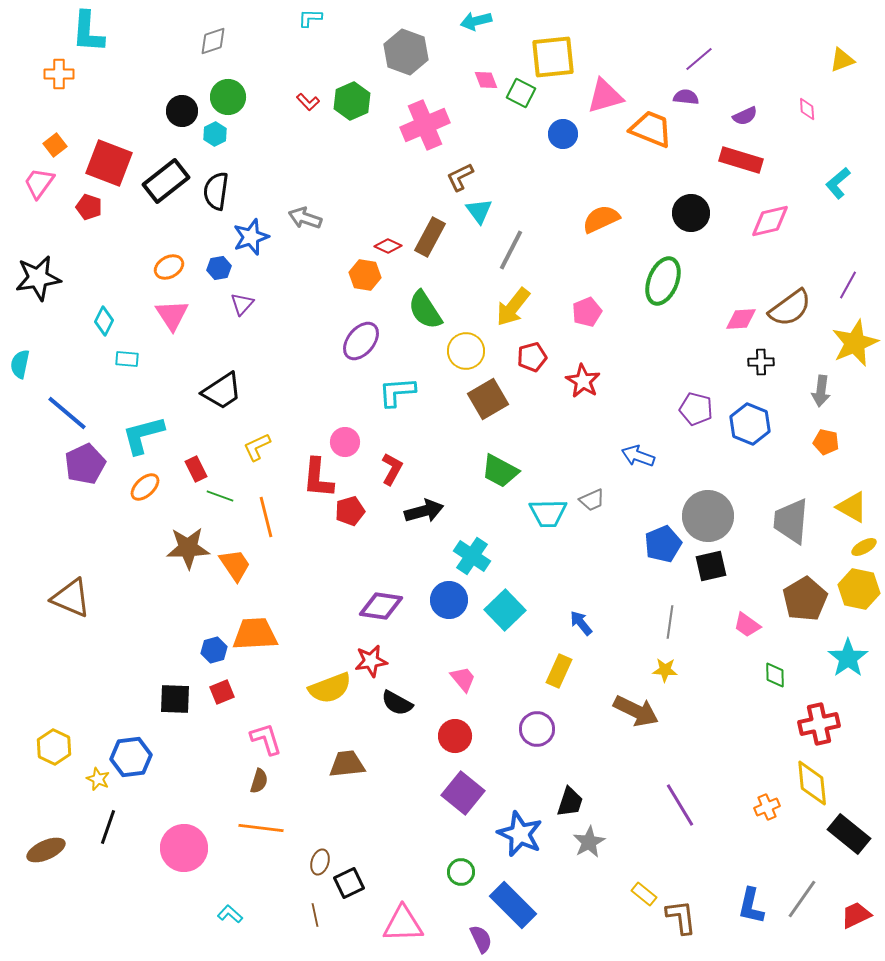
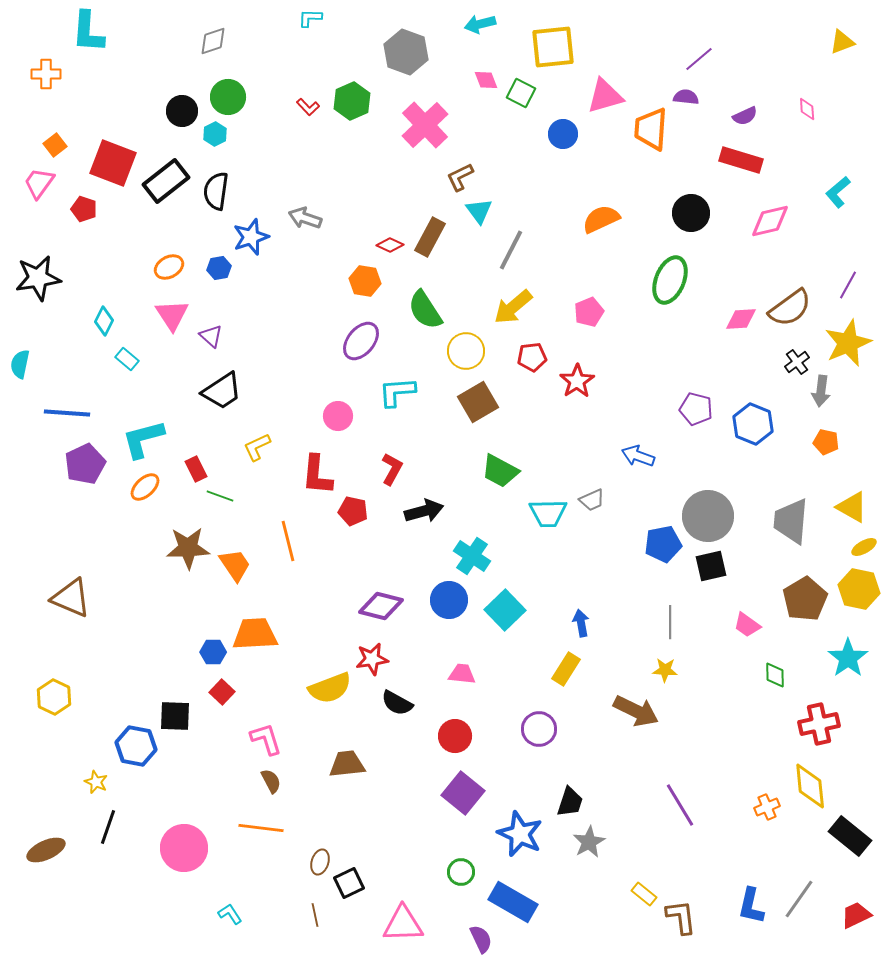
cyan arrow at (476, 21): moved 4 px right, 3 px down
yellow square at (553, 57): moved 10 px up
yellow triangle at (842, 60): moved 18 px up
orange cross at (59, 74): moved 13 px left
red L-shape at (308, 102): moved 5 px down
pink cross at (425, 125): rotated 21 degrees counterclockwise
orange trapezoid at (651, 129): rotated 108 degrees counterclockwise
red square at (109, 163): moved 4 px right
cyan L-shape at (838, 183): moved 9 px down
red pentagon at (89, 207): moved 5 px left, 2 px down
red diamond at (388, 246): moved 2 px right, 1 px up
orange hexagon at (365, 275): moved 6 px down
green ellipse at (663, 281): moved 7 px right, 1 px up
purple triangle at (242, 304): moved 31 px left, 32 px down; rotated 30 degrees counterclockwise
yellow arrow at (513, 307): rotated 12 degrees clockwise
pink pentagon at (587, 312): moved 2 px right
yellow star at (855, 343): moved 7 px left
red pentagon at (532, 357): rotated 8 degrees clockwise
cyan rectangle at (127, 359): rotated 35 degrees clockwise
black cross at (761, 362): moved 36 px right; rotated 35 degrees counterclockwise
red star at (583, 381): moved 6 px left; rotated 8 degrees clockwise
brown square at (488, 399): moved 10 px left, 3 px down
blue line at (67, 413): rotated 36 degrees counterclockwise
blue hexagon at (750, 424): moved 3 px right
cyan L-shape at (143, 435): moved 4 px down
pink circle at (345, 442): moved 7 px left, 26 px up
red L-shape at (318, 478): moved 1 px left, 3 px up
red pentagon at (350, 511): moved 3 px right; rotated 28 degrees clockwise
orange line at (266, 517): moved 22 px right, 24 px down
blue pentagon at (663, 544): rotated 12 degrees clockwise
purple diamond at (381, 606): rotated 6 degrees clockwise
gray line at (670, 622): rotated 8 degrees counterclockwise
blue arrow at (581, 623): rotated 28 degrees clockwise
blue hexagon at (214, 650): moved 1 px left, 2 px down; rotated 15 degrees clockwise
red star at (371, 661): moved 1 px right, 2 px up
yellow rectangle at (559, 671): moved 7 px right, 2 px up; rotated 8 degrees clockwise
pink trapezoid at (463, 679): moved 1 px left, 5 px up; rotated 44 degrees counterclockwise
red square at (222, 692): rotated 25 degrees counterclockwise
black square at (175, 699): moved 17 px down
purple circle at (537, 729): moved 2 px right
yellow hexagon at (54, 747): moved 50 px up
blue hexagon at (131, 757): moved 5 px right, 11 px up; rotated 18 degrees clockwise
yellow star at (98, 779): moved 2 px left, 3 px down
brown semicircle at (259, 781): moved 12 px right; rotated 45 degrees counterclockwise
yellow diamond at (812, 783): moved 2 px left, 3 px down
black rectangle at (849, 834): moved 1 px right, 2 px down
gray line at (802, 899): moved 3 px left
blue rectangle at (513, 905): moved 3 px up; rotated 15 degrees counterclockwise
cyan L-shape at (230, 914): rotated 15 degrees clockwise
